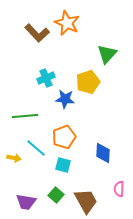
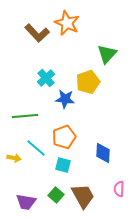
cyan cross: rotated 18 degrees counterclockwise
brown trapezoid: moved 3 px left, 5 px up
